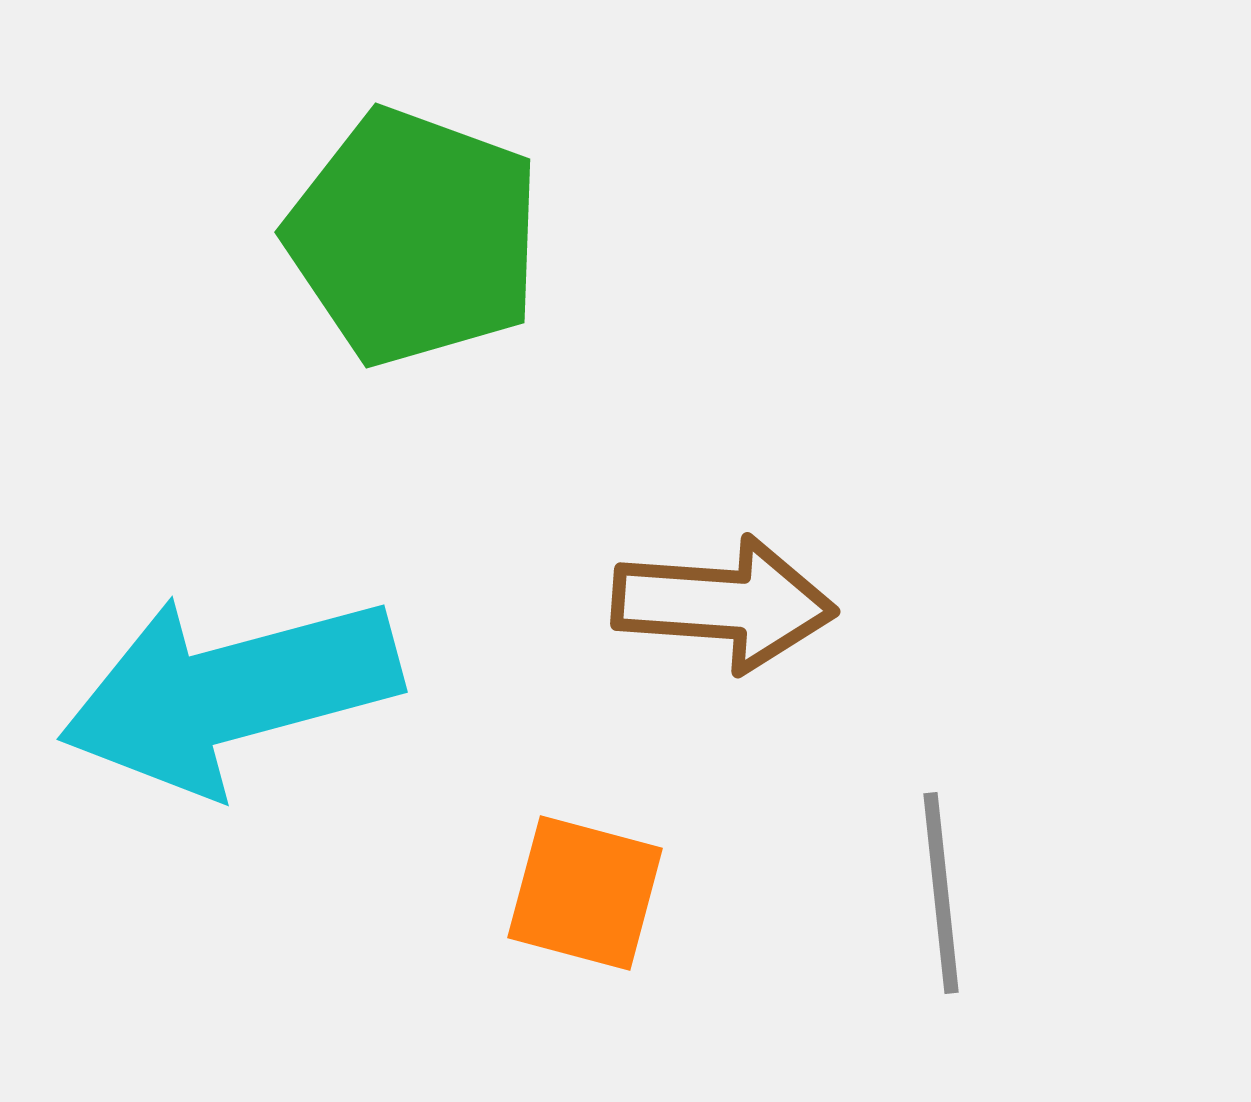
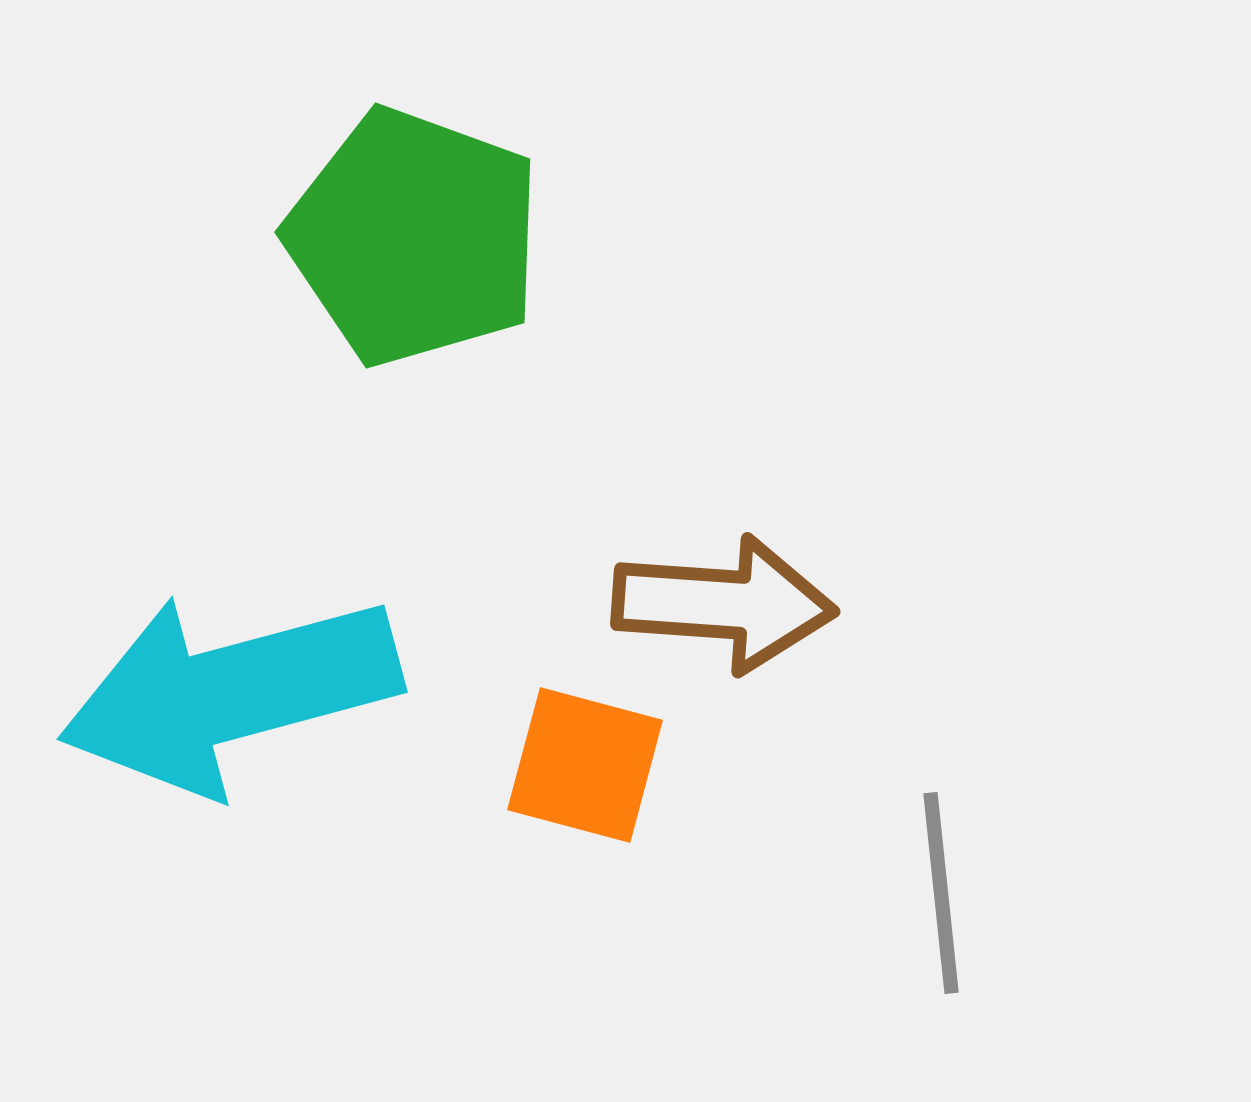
orange square: moved 128 px up
